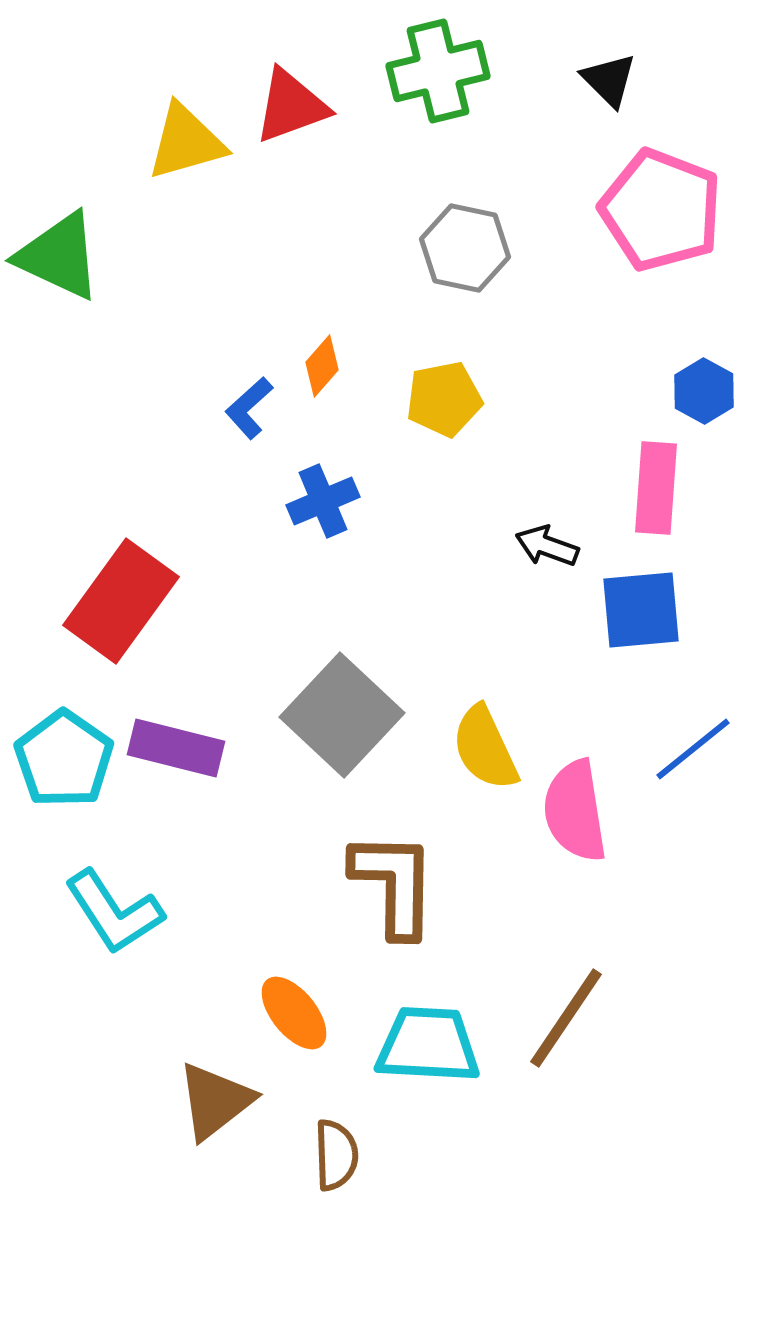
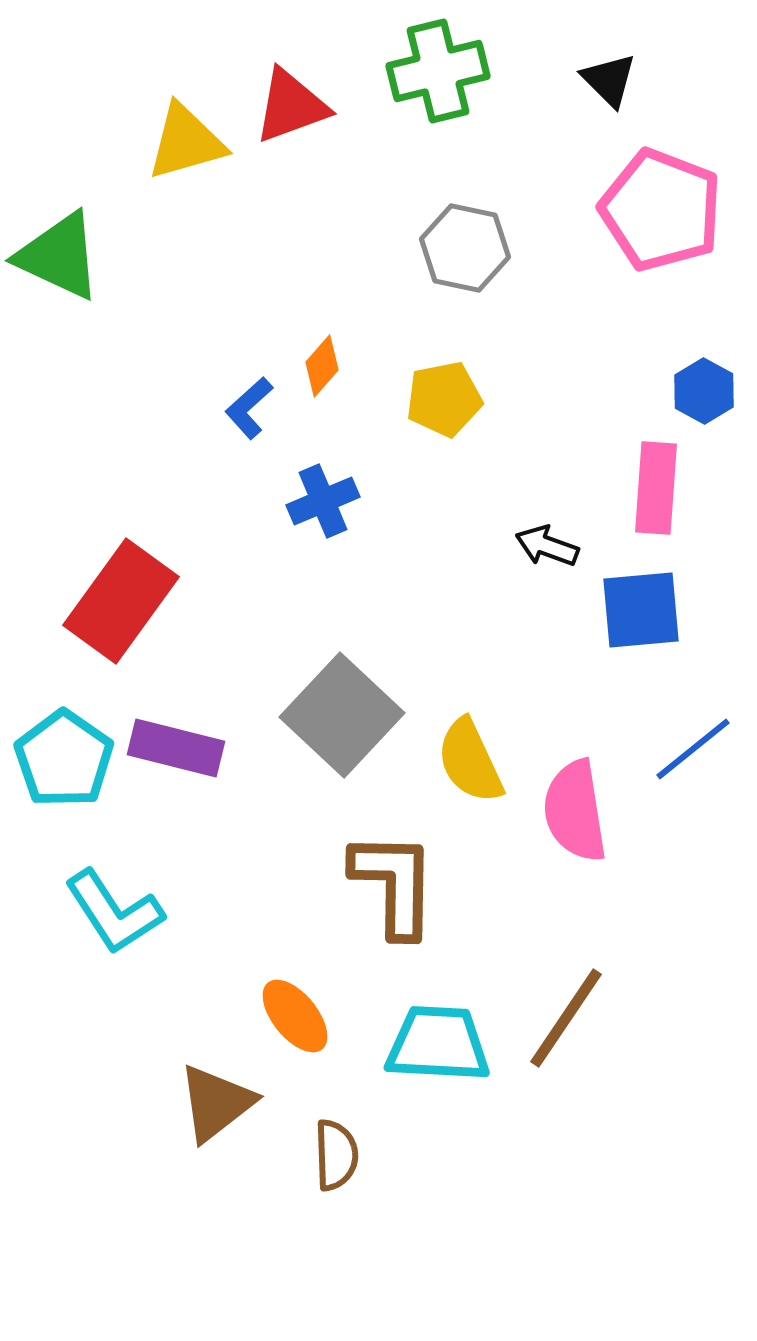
yellow semicircle: moved 15 px left, 13 px down
orange ellipse: moved 1 px right, 3 px down
cyan trapezoid: moved 10 px right, 1 px up
brown triangle: moved 1 px right, 2 px down
